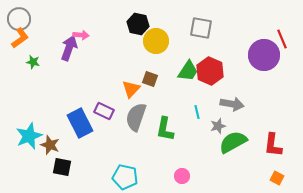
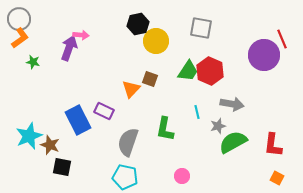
black hexagon: rotated 25 degrees counterclockwise
gray semicircle: moved 8 px left, 25 px down
blue rectangle: moved 2 px left, 3 px up
